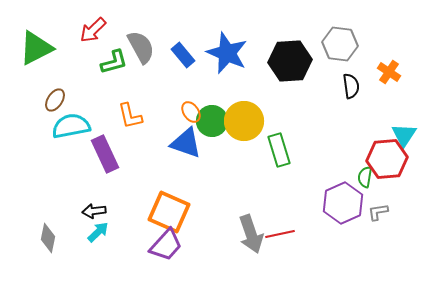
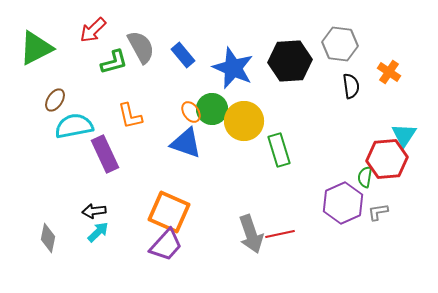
blue star: moved 6 px right, 15 px down
green circle: moved 12 px up
cyan semicircle: moved 3 px right
